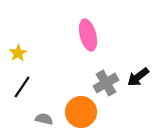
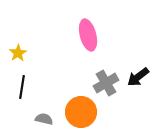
black line: rotated 25 degrees counterclockwise
